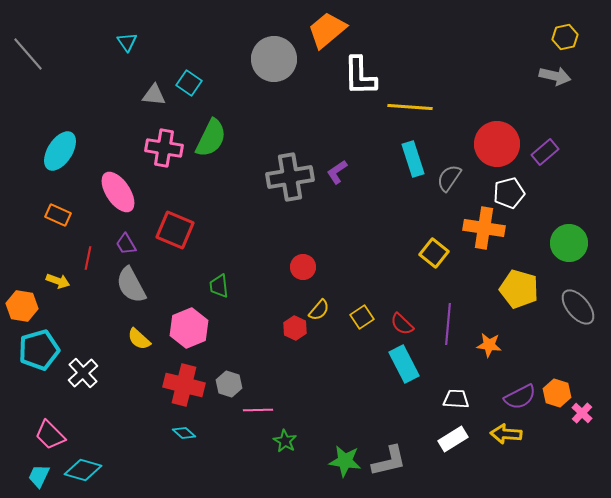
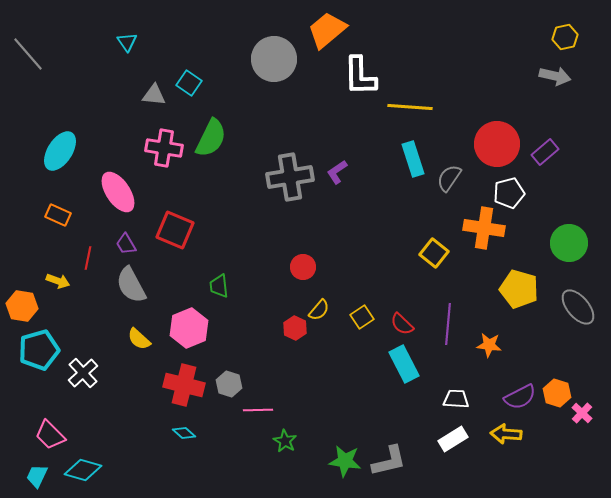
cyan trapezoid at (39, 476): moved 2 px left
